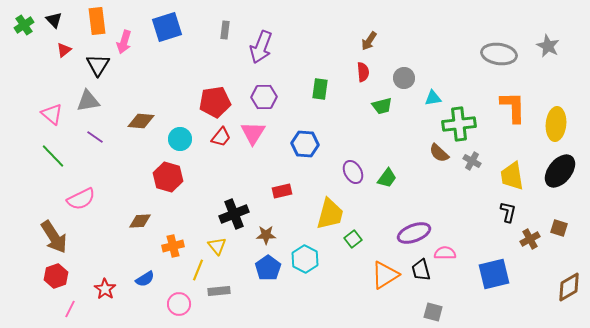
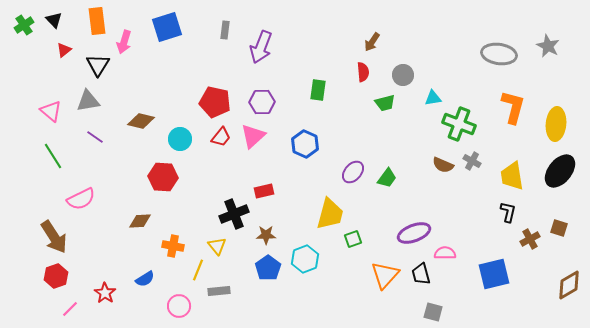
brown arrow at (369, 41): moved 3 px right, 1 px down
gray circle at (404, 78): moved 1 px left, 3 px up
green rectangle at (320, 89): moved 2 px left, 1 px down
purple hexagon at (264, 97): moved 2 px left, 5 px down
red pentagon at (215, 102): rotated 20 degrees clockwise
green trapezoid at (382, 106): moved 3 px right, 3 px up
orange L-shape at (513, 107): rotated 16 degrees clockwise
pink triangle at (52, 114): moved 1 px left, 3 px up
brown diamond at (141, 121): rotated 8 degrees clockwise
green cross at (459, 124): rotated 28 degrees clockwise
pink triangle at (253, 133): moved 3 px down; rotated 16 degrees clockwise
blue hexagon at (305, 144): rotated 20 degrees clockwise
brown semicircle at (439, 153): moved 4 px right, 12 px down; rotated 20 degrees counterclockwise
green line at (53, 156): rotated 12 degrees clockwise
purple ellipse at (353, 172): rotated 70 degrees clockwise
red hexagon at (168, 177): moved 5 px left; rotated 12 degrees counterclockwise
red rectangle at (282, 191): moved 18 px left
green square at (353, 239): rotated 18 degrees clockwise
orange cross at (173, 246): rotated 25 degrees clockwise
cyan hexagon at (305, 259): rotated 12 degrees clockwise
black trapezoid at (421, 270): moved 4 px down
orange triangle at (385, 275): rotated 16 degrees counterclockwise
brown diamond at (569, 287): moved 2 px up
red star at (105, 289): moved 4 px down
pink circle at (179, 304): moved 2 px down
pink line at (70, 309): rotated 18 degrees clockwise
